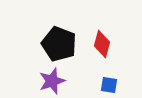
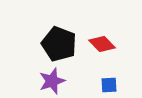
red diamond: rotated 60 degrees counterclockwise
blue square: rotated 12 degrees counterclockwise
